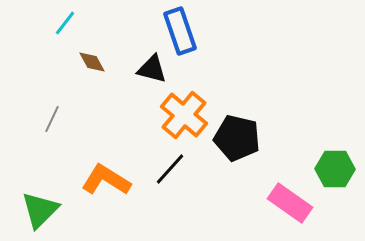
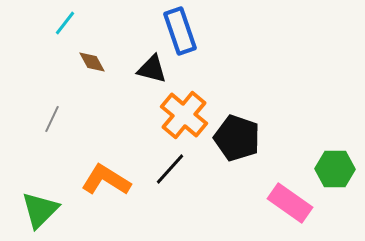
black pentagon: rotated 6 degrees clockwise
